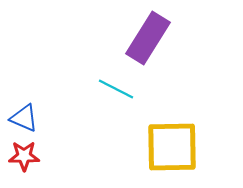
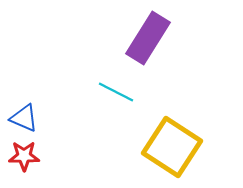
cyan line: moved 3 px down
yellow square: rotated 34 degrees clockwise
